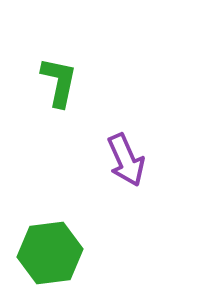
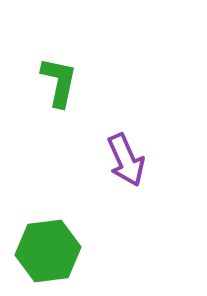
green hexagon: moved 2 px left, 2 px up
